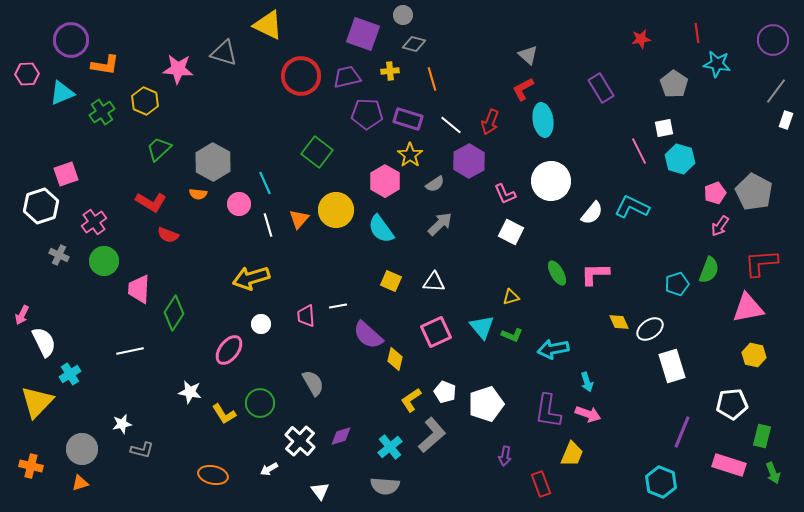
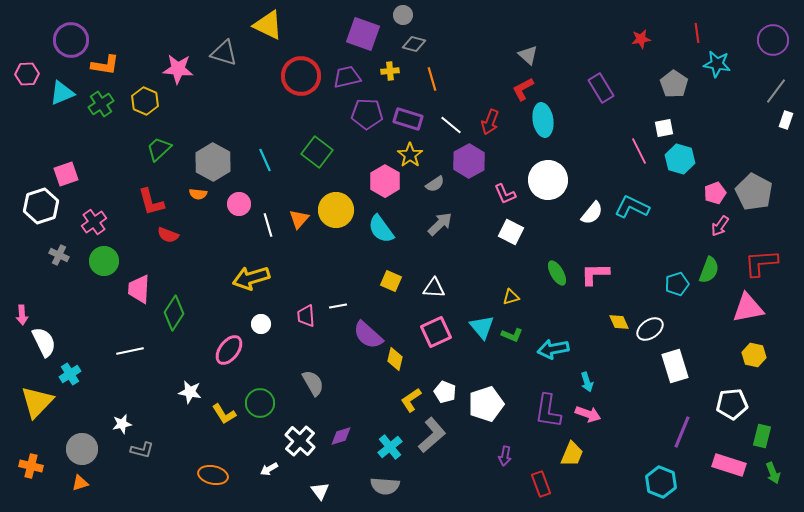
green cross at (102, 112): moved 1 px left, 8 px up
white circle at (551, 181): moved 3 px left, 1 px up
cyan line at (265, 183): moved 23 px up
red L-shape at (151, 202): rotated 44 degrees clockwise
white triangle at (434, 282): moved 6 px down
pink arrow at (22, 315): rotated 30 degrees counterclockwise
white rectangle at (672, 366): moved 3 px right
